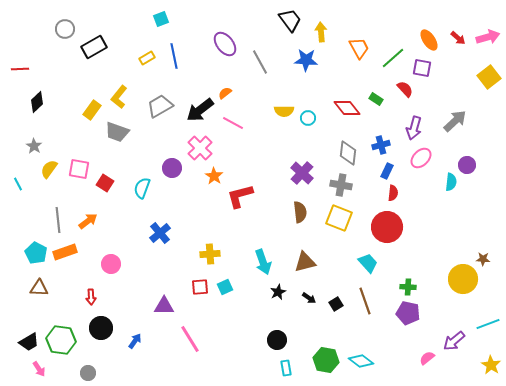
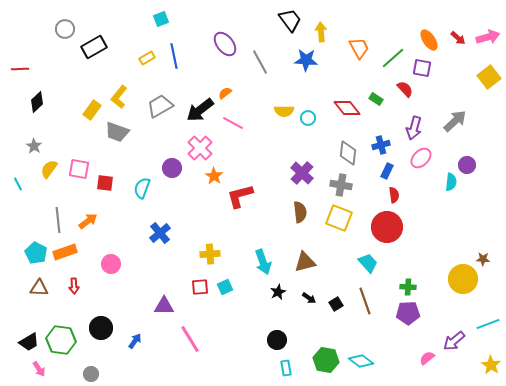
red square at (105, 183): rotated 24 degrees counterclockwise
red semicircle at (393, 193): moved 1 px right, 2 px down; rotated 14 degrees counterclockwise
red arrow at (91, 297): moved 17 px left, 11 px up
purple pentagon at (408, 313): rotated 15 degrees counterclockwise
gray circle at (88, 373): moved 3 px right, 1 px down
